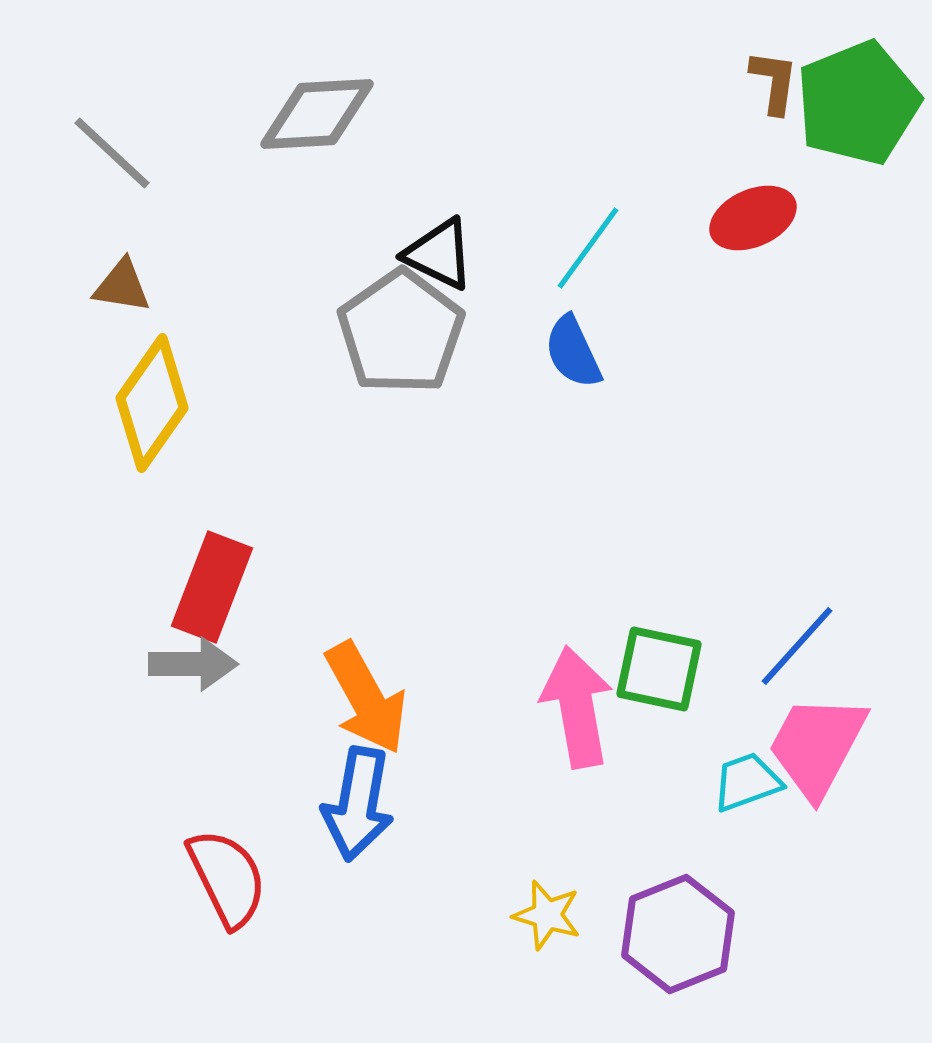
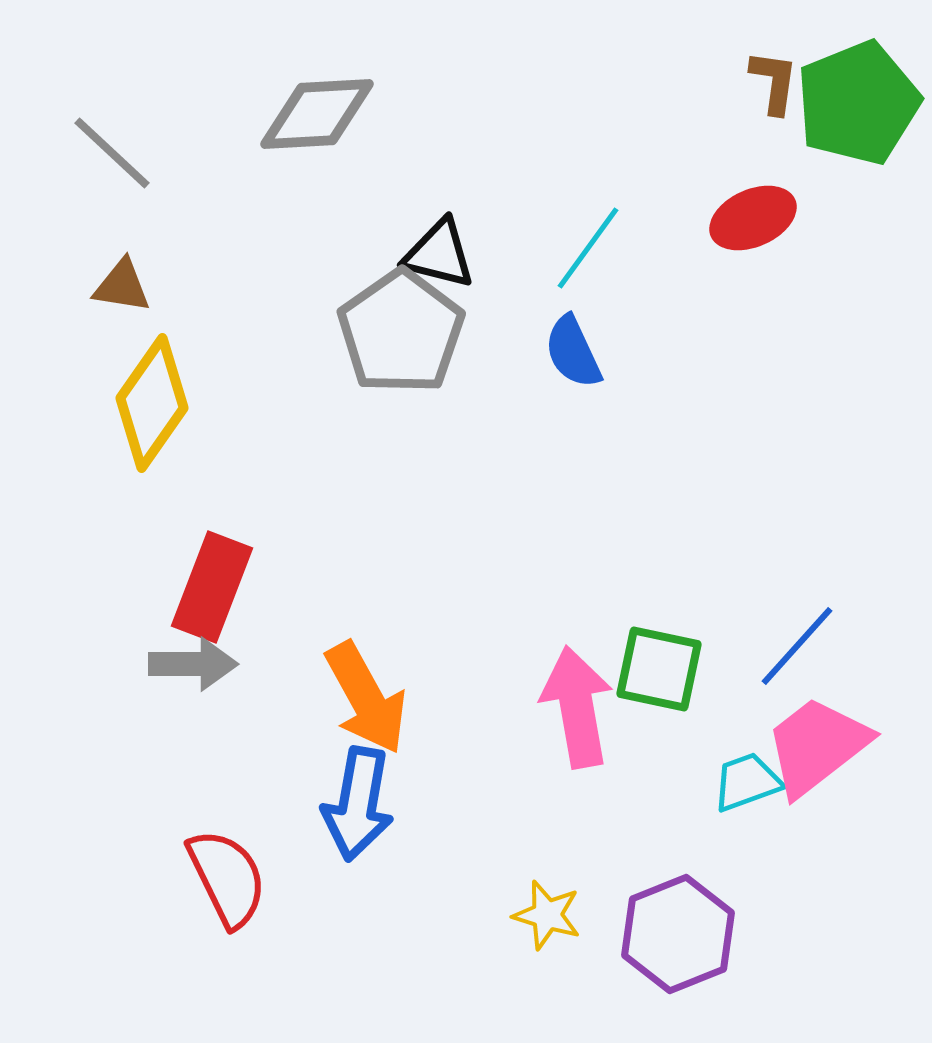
black triangle: rotated 12 degrees counterclockwise
pink trapezoid: rotated 24 degrees clockwise
